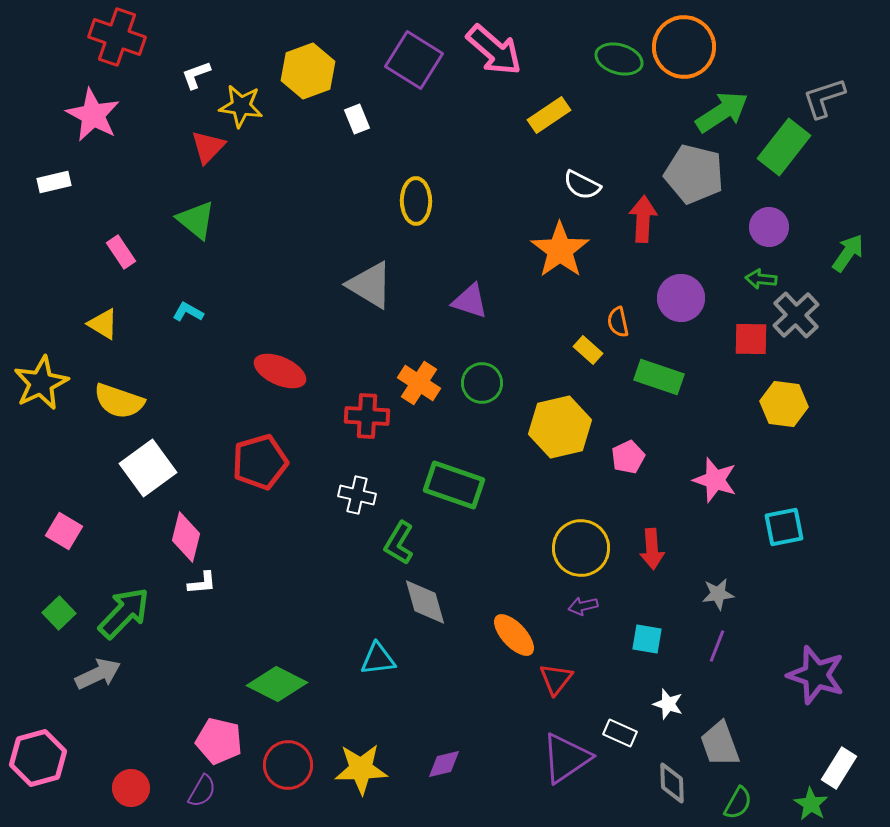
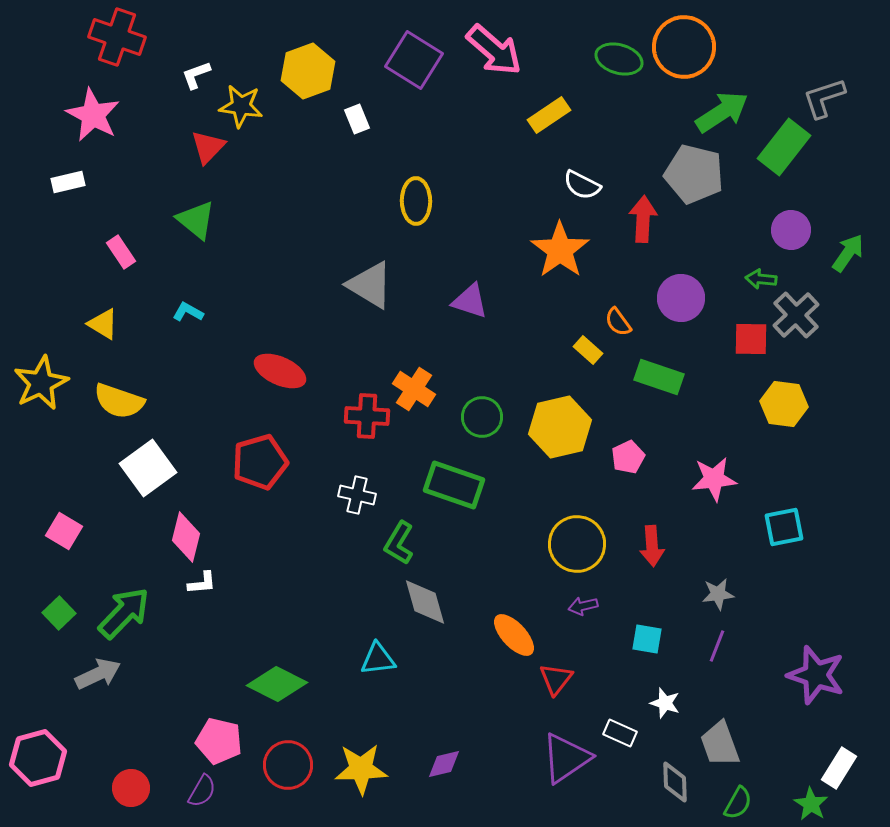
white rectangle at (54, 182): moved 14 px right
purple circle at (769, 227): moved 22 px right, 3 px down
orange semicircle at (618, 322): rotated 24 degrees counterclockwise
orange cross at (419, 383): moved 5 px left, 6 px down
green circle at (482, 383): moved 34 px down
pink star at (715, 480): moved 1 px left, 1 px up; rotated 24 degrees counterclockwise
yellow circle at (581, 548): moved 4 px left, 4 px up
red arrow at (652, 549): moved 3 px up
white star at (668, 704): moved 3 px left, 1 px up
gray diamond at (672, 783): moved 3 px right, 1 px up
